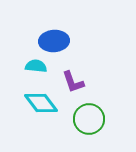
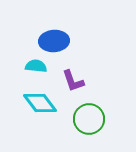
purple L-shape: moved 1 px up
cyan diamond: moved 1 px left
